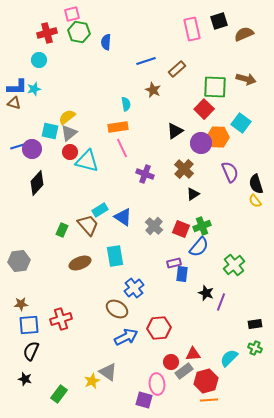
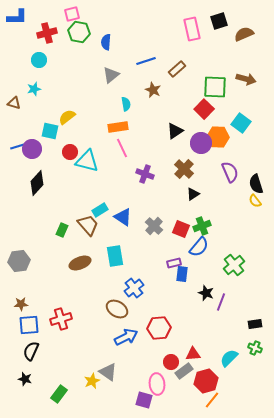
blue L-shape at (17, 87): moved 70 px up
gray triangle at (69, 133): moved 42 px right, 58 px up
orange line at (209, 400): moved 3 px right; rotated 48 degrees counterclockwise
